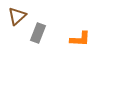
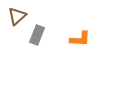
gray rectangle: moved 1 px left, 2 px down
